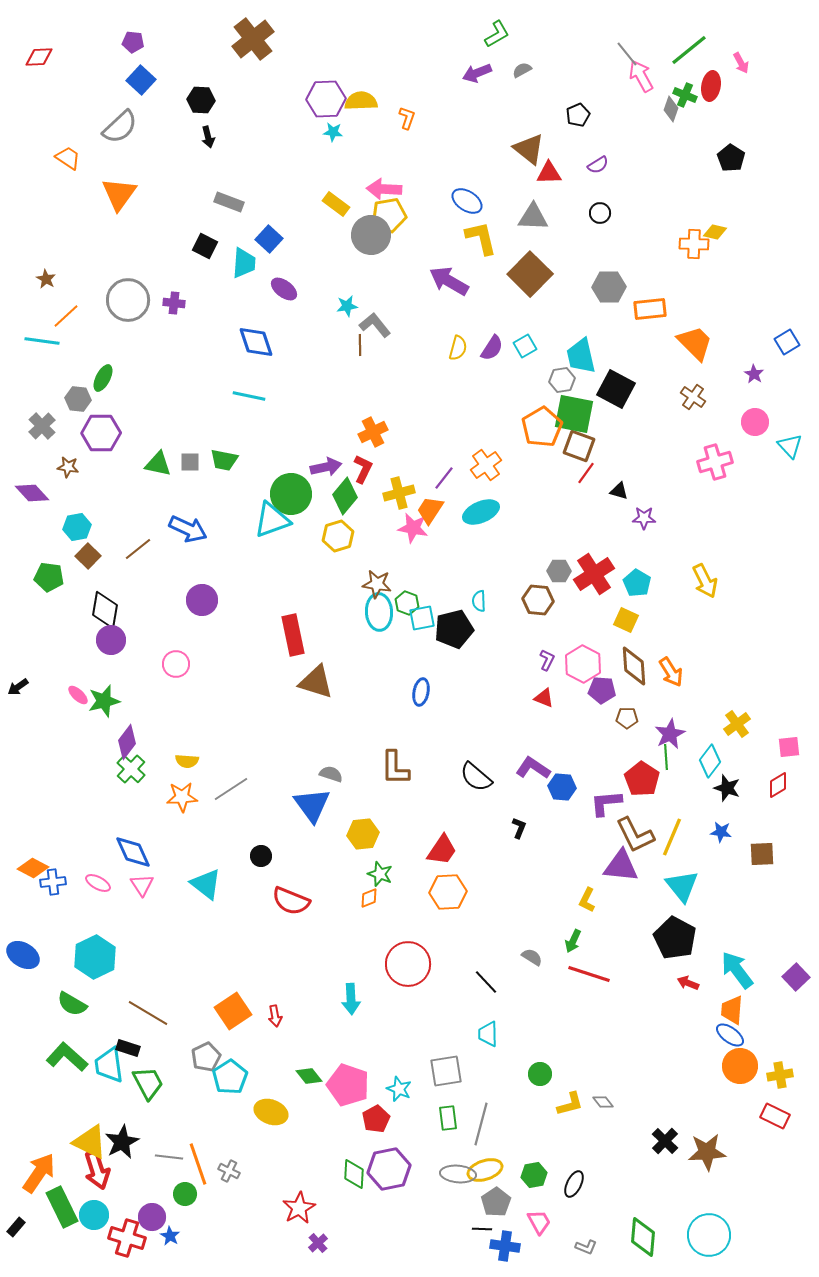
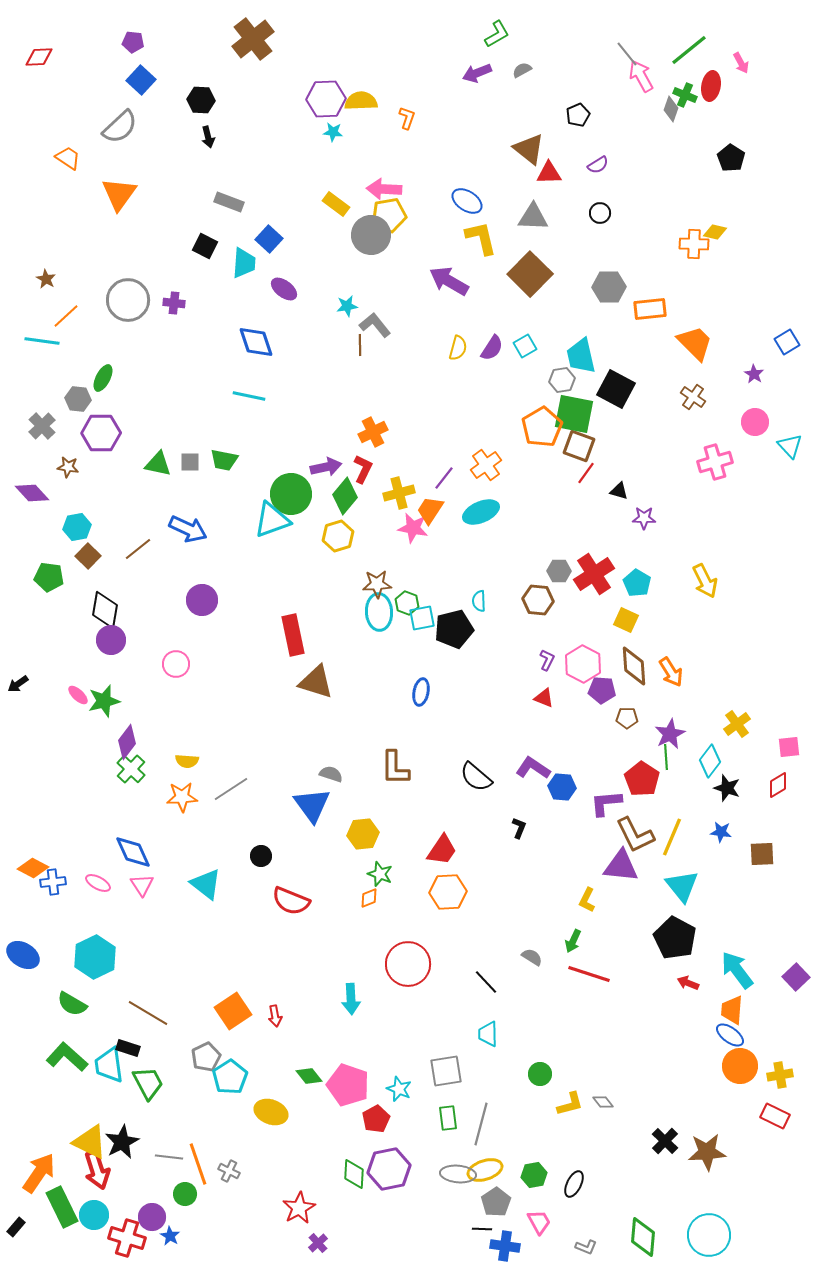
brown star at (377, 584): rotated 12 degrees counterclockwise
black arrow at (18, 687): moved 3 px up
